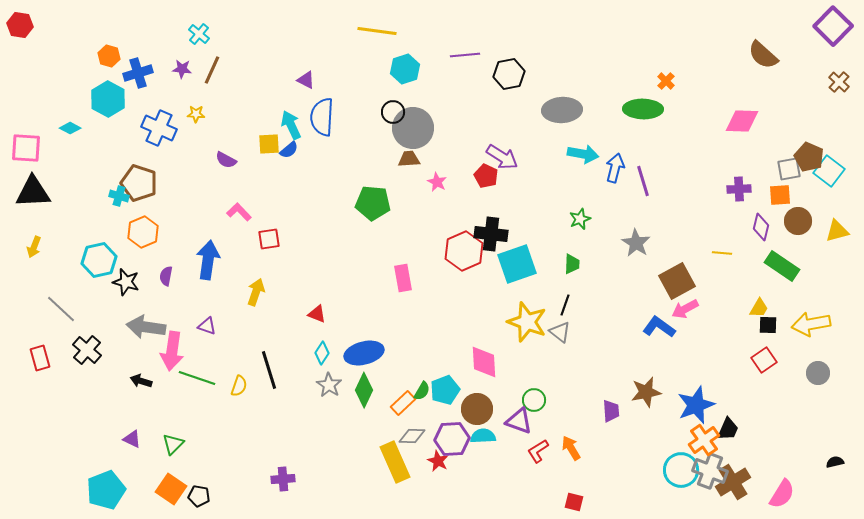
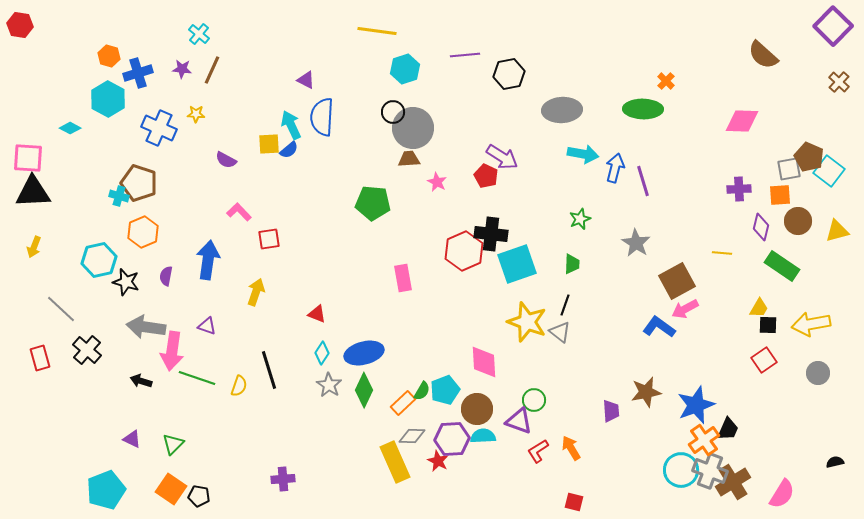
pink square at (26, 148): moved 2 px right, 10 px down
